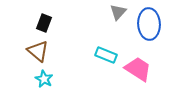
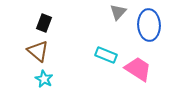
blue ellipse: moved 1 px down
